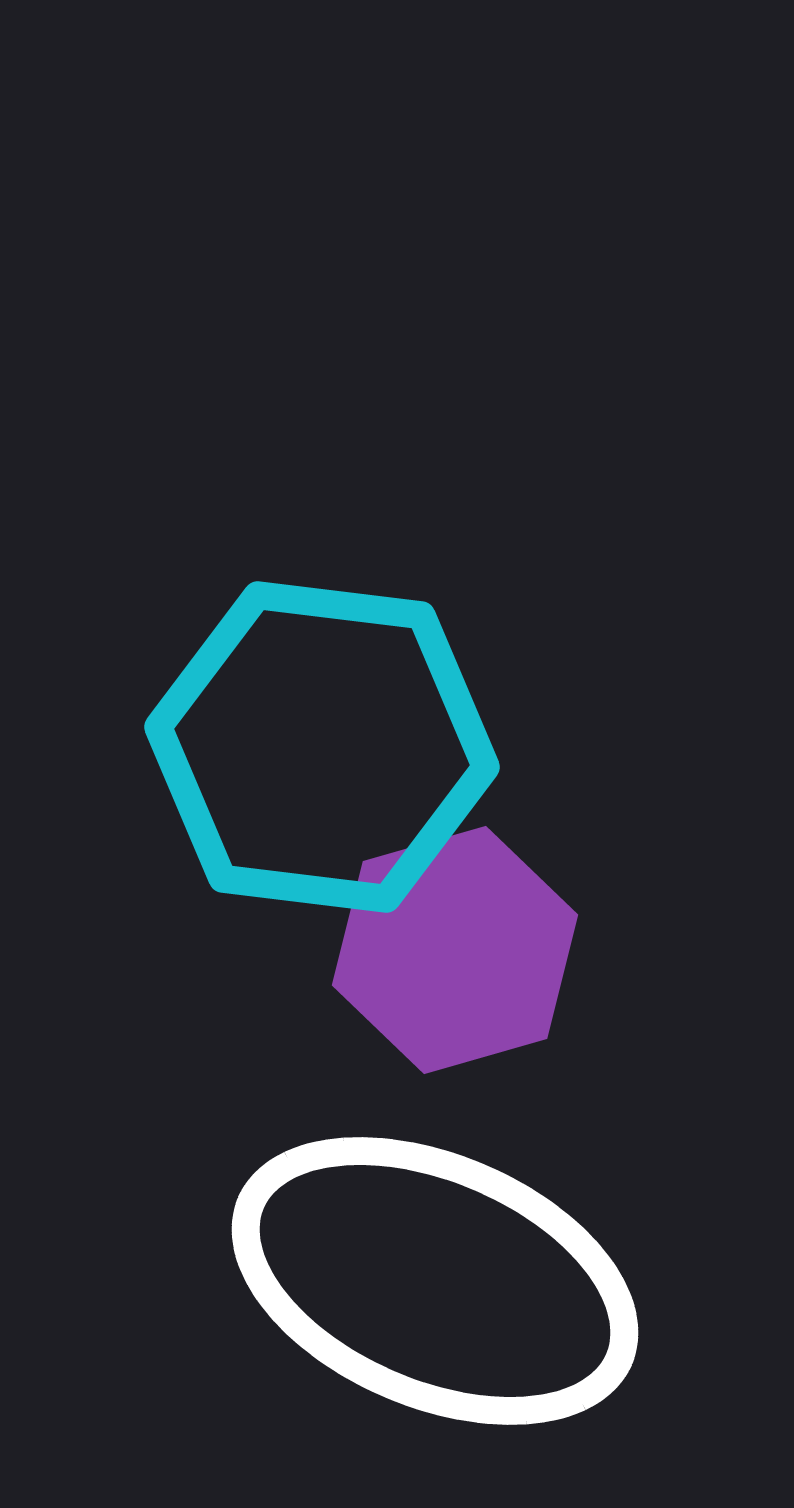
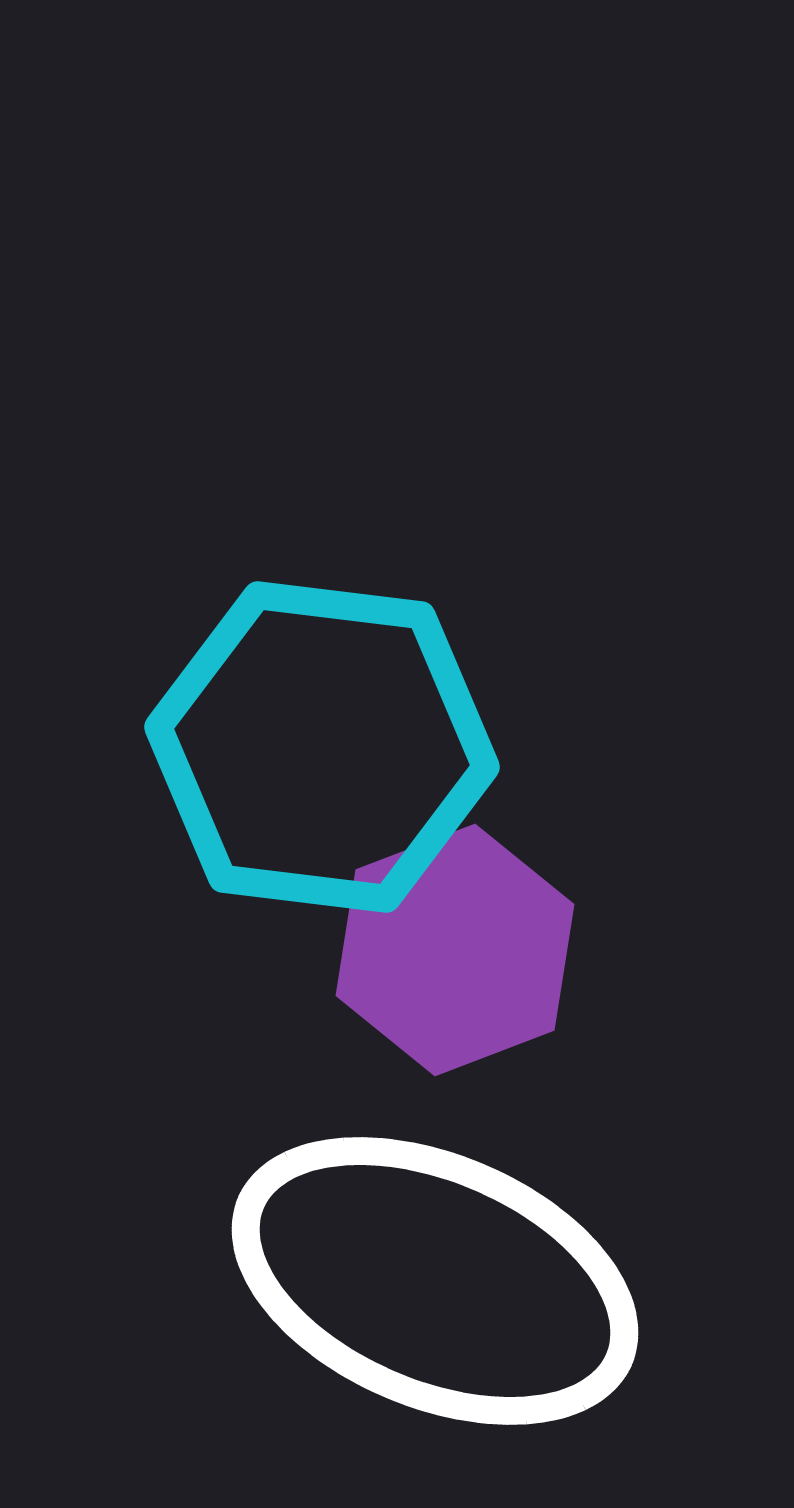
purple hexagon: rotated 5 degrees counterclockwise
